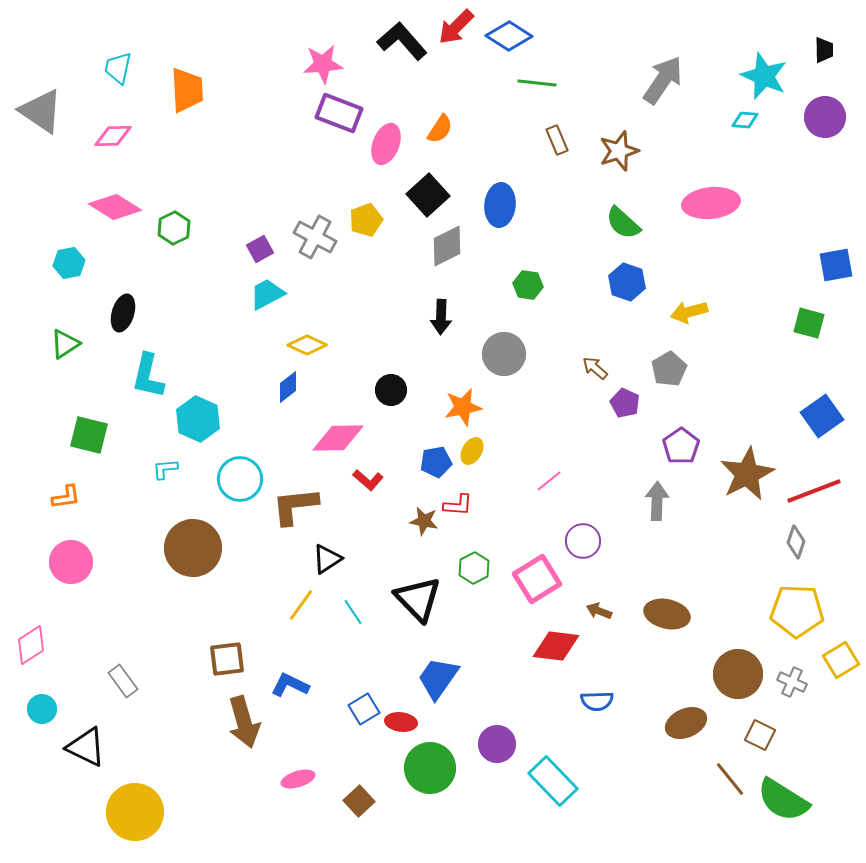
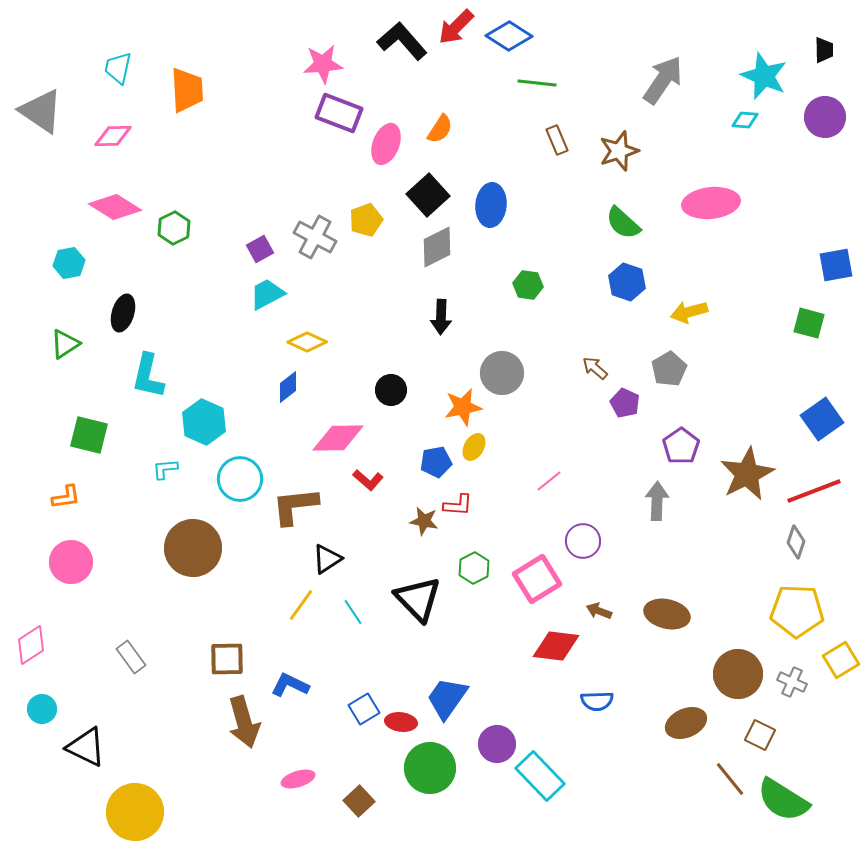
blue ellipse at (500, 205): moved 9 px left
gray diamond at (447, 246): moved 10 px left, 1 px down
yellow diamond at (307, 345): moved 3 px up
gray circle at (504, 354): moved 2 px left, 19 px down
blue square at (822, 416): moved 3 px down
cyan hexagon at (198, 419): moved 6 px right, 3 px down
yellow ellipse at (472, 451): moved 2 px right, 4 px up
brown square at (227, 659): rotated 6 degrees clockwise
blue trapezoid at (438, 678): moved 9 px right, 20 px down
gray rectangle at (123, 681): moved 8 px right, 24 px up
cyan rectangle at (553, 781): moved 13 px left, 5 px up
